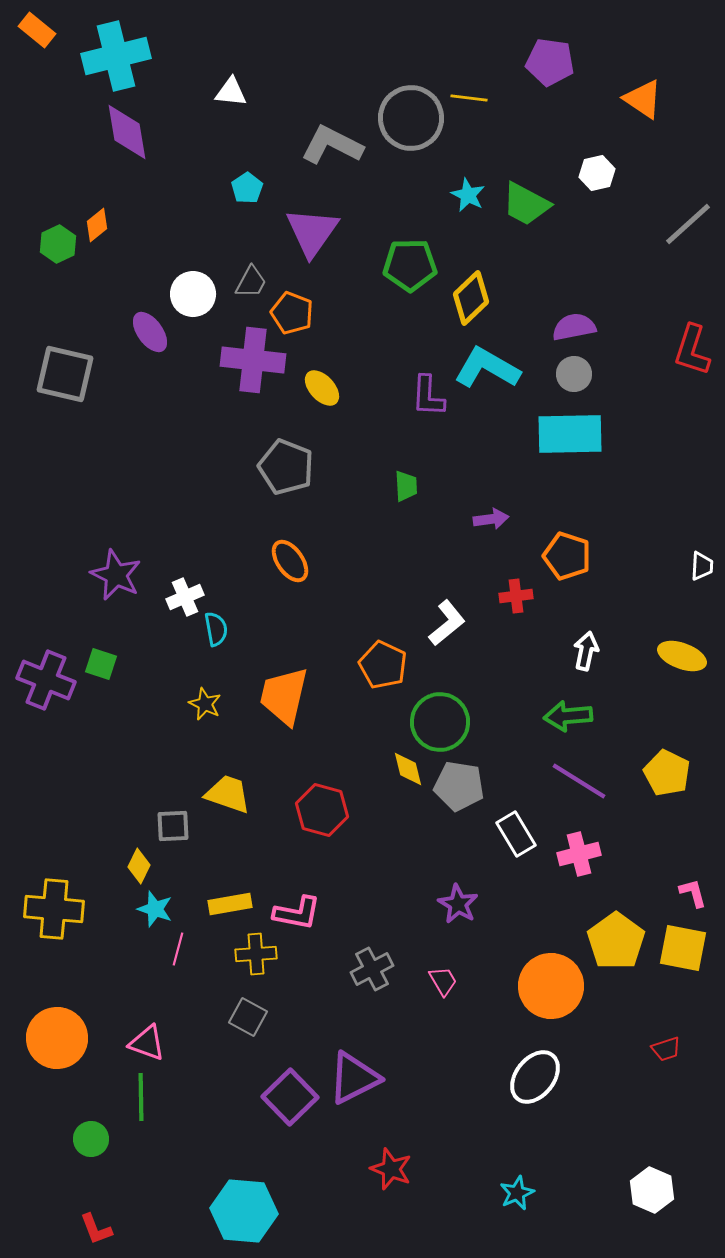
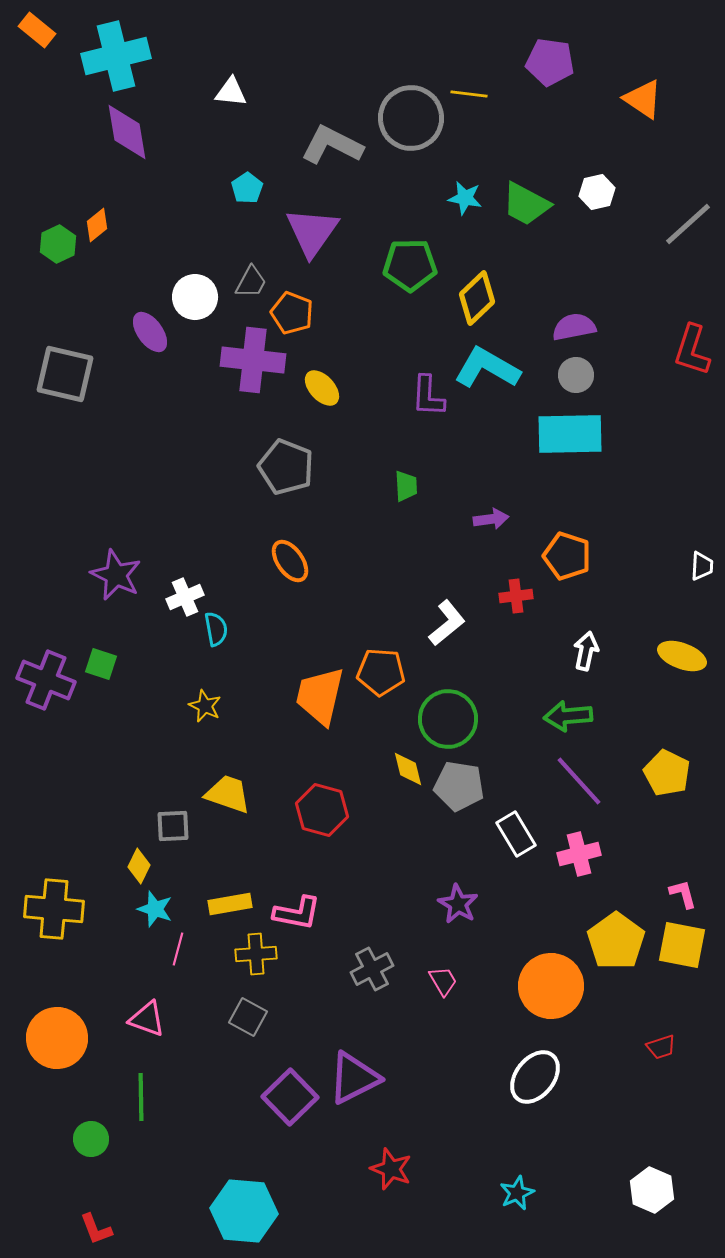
yellow line at (469, 98): moved 4 px up
white hexagon at (597, 173): moved 19 px down
cyan star at (468, 195): moved 3 px left, 3 px down; rotated 16 degrees counterclockwise
white circle at (193, 294): moved 2 px right, 3 px down
yellow diamond at (471, 298): moved 6 px right
gray circle at (574, 374): moved 2 px right, 1 px down
orange pentagon at (383, 665): moved 2 px left, 7 px down; rotated 21 degrees counterclockwise
orange trapezoid at (284, 696): moved 36 px right
yellow star at (205, 704): moved 2 px down
green circle at (440, 722): moved 8 px right, 3 px up
purple line at (579, 781): rotated 16 degrees clockwise
pink L-shape at (693, 893): moved 10 px left, 1 px down
yellow square at (683, 948): moved 1 px left, 3 px up
pink triangle at (147, 1043): moved 24 px up
red trapezoid at (666, 1049): moved 5 px left, 2 px up
